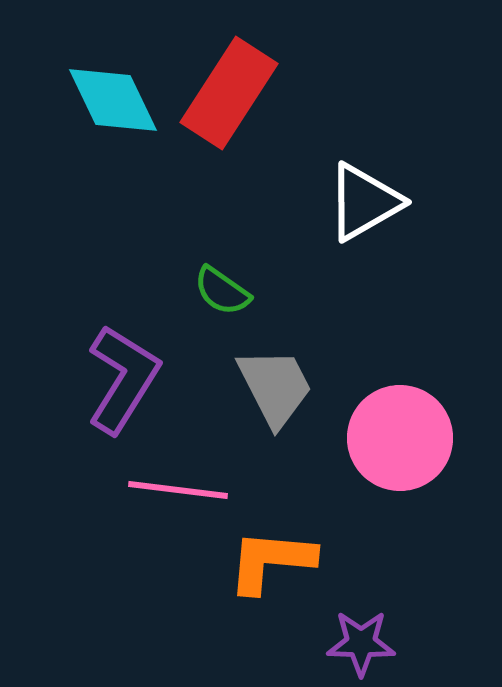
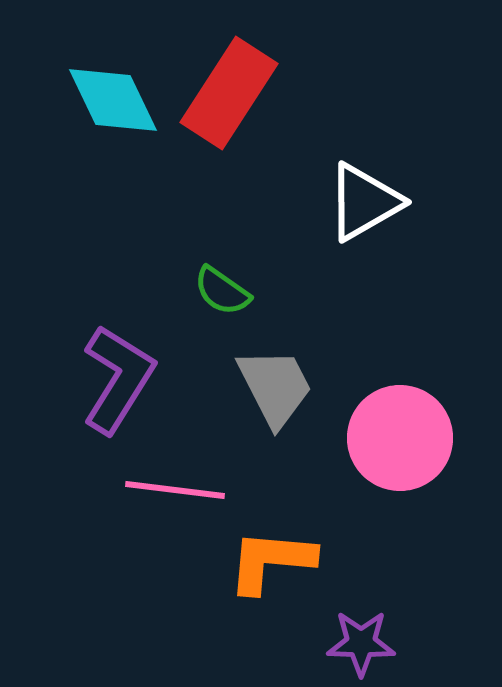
purple L-shape: moved 5 px left
pink line: moved 3 px left
